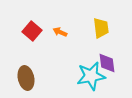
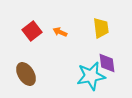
red square: rotated 12 degrees clockwise
brown ellipse: moved 4 px up; rotated 20 degrees counterclockwise
